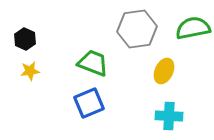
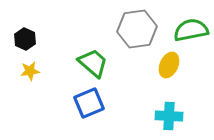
green semicircle: moved 2 px left, 2 px down
green trapezoid: rotated 20 degrees clockwise
yellow ellipse: moved 5 px right, 6 px up
